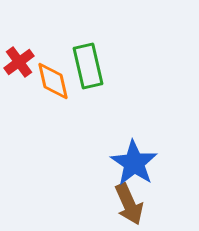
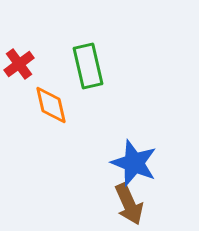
red cross: moved 2 px down
orange diamond: moved 2 px left, 24 px down
blue star: rotated 12 degrees counterclockwise
